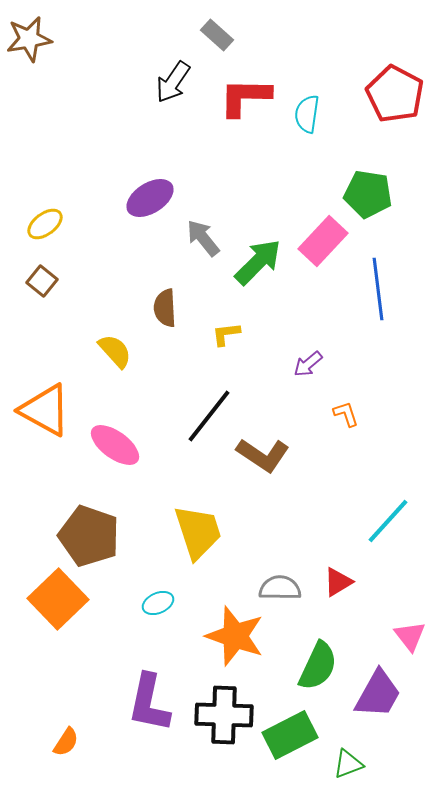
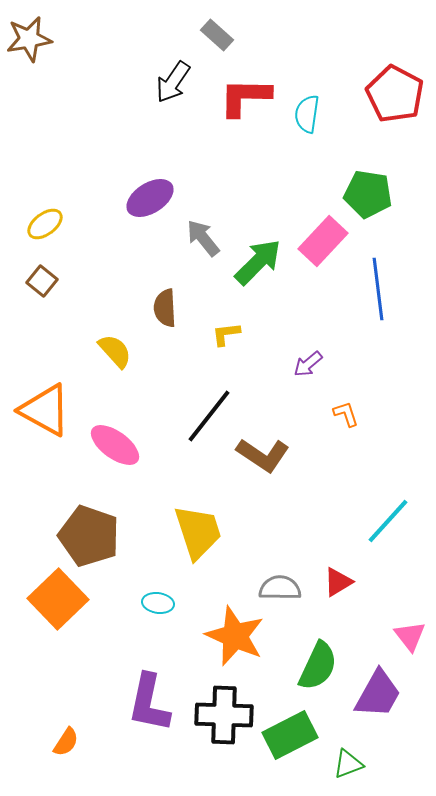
cyan ellipse: rotated 32 degrees clockwise
orange star: rotated 4 degrees clockwise
